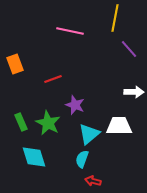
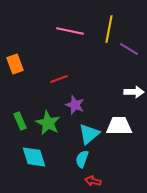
yellow line: moved 6 px left, 11 px down
purple line: rotated 18 degrees counterclockwise
red line: moved 6 px right
green rectangle: moved 1 px left, 1 px up
